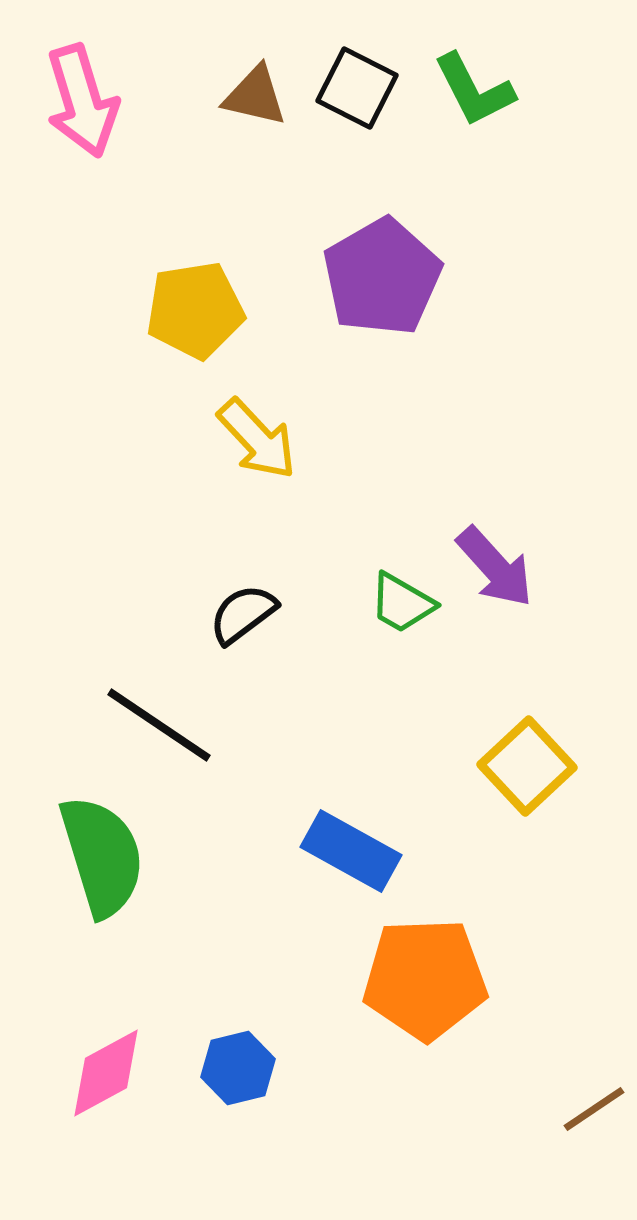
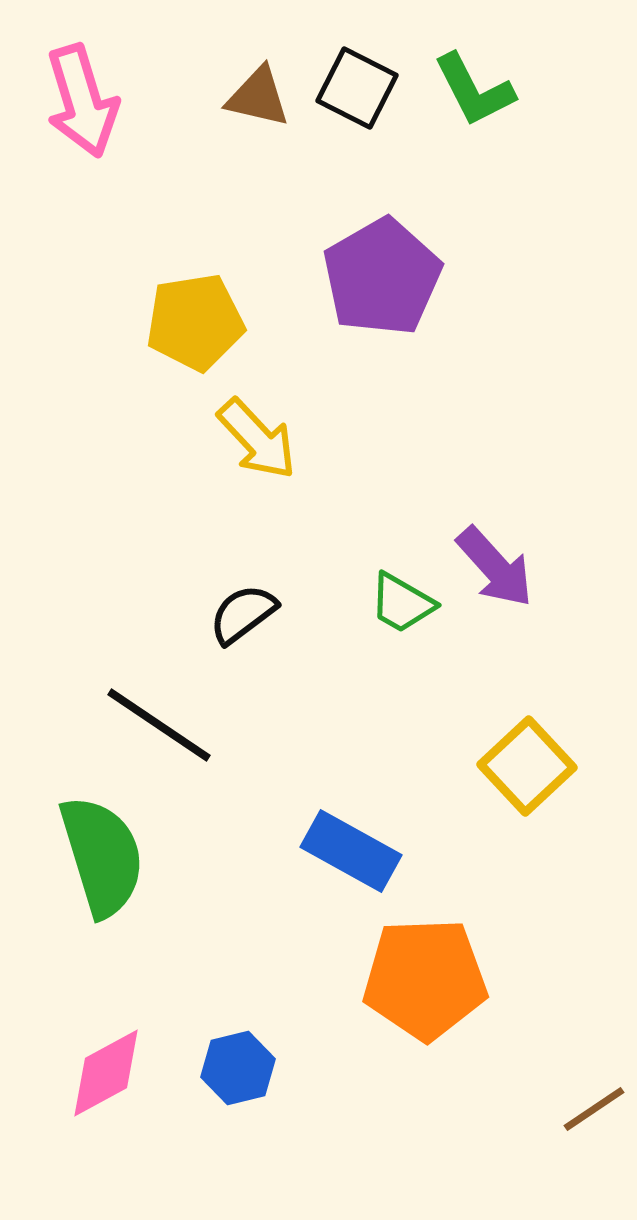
brown triangle: moved 3 px right, 1 px down
yellow pentagon: moved 12 px down
